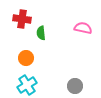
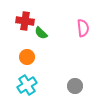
red cross: moved 3 px right, 2 px down
pink semicircle: rotated 72 degrees clockwise
green semicircle: rotated 40 degrees counterclockwise
orange circle: moved 1 px right, 1 px up
